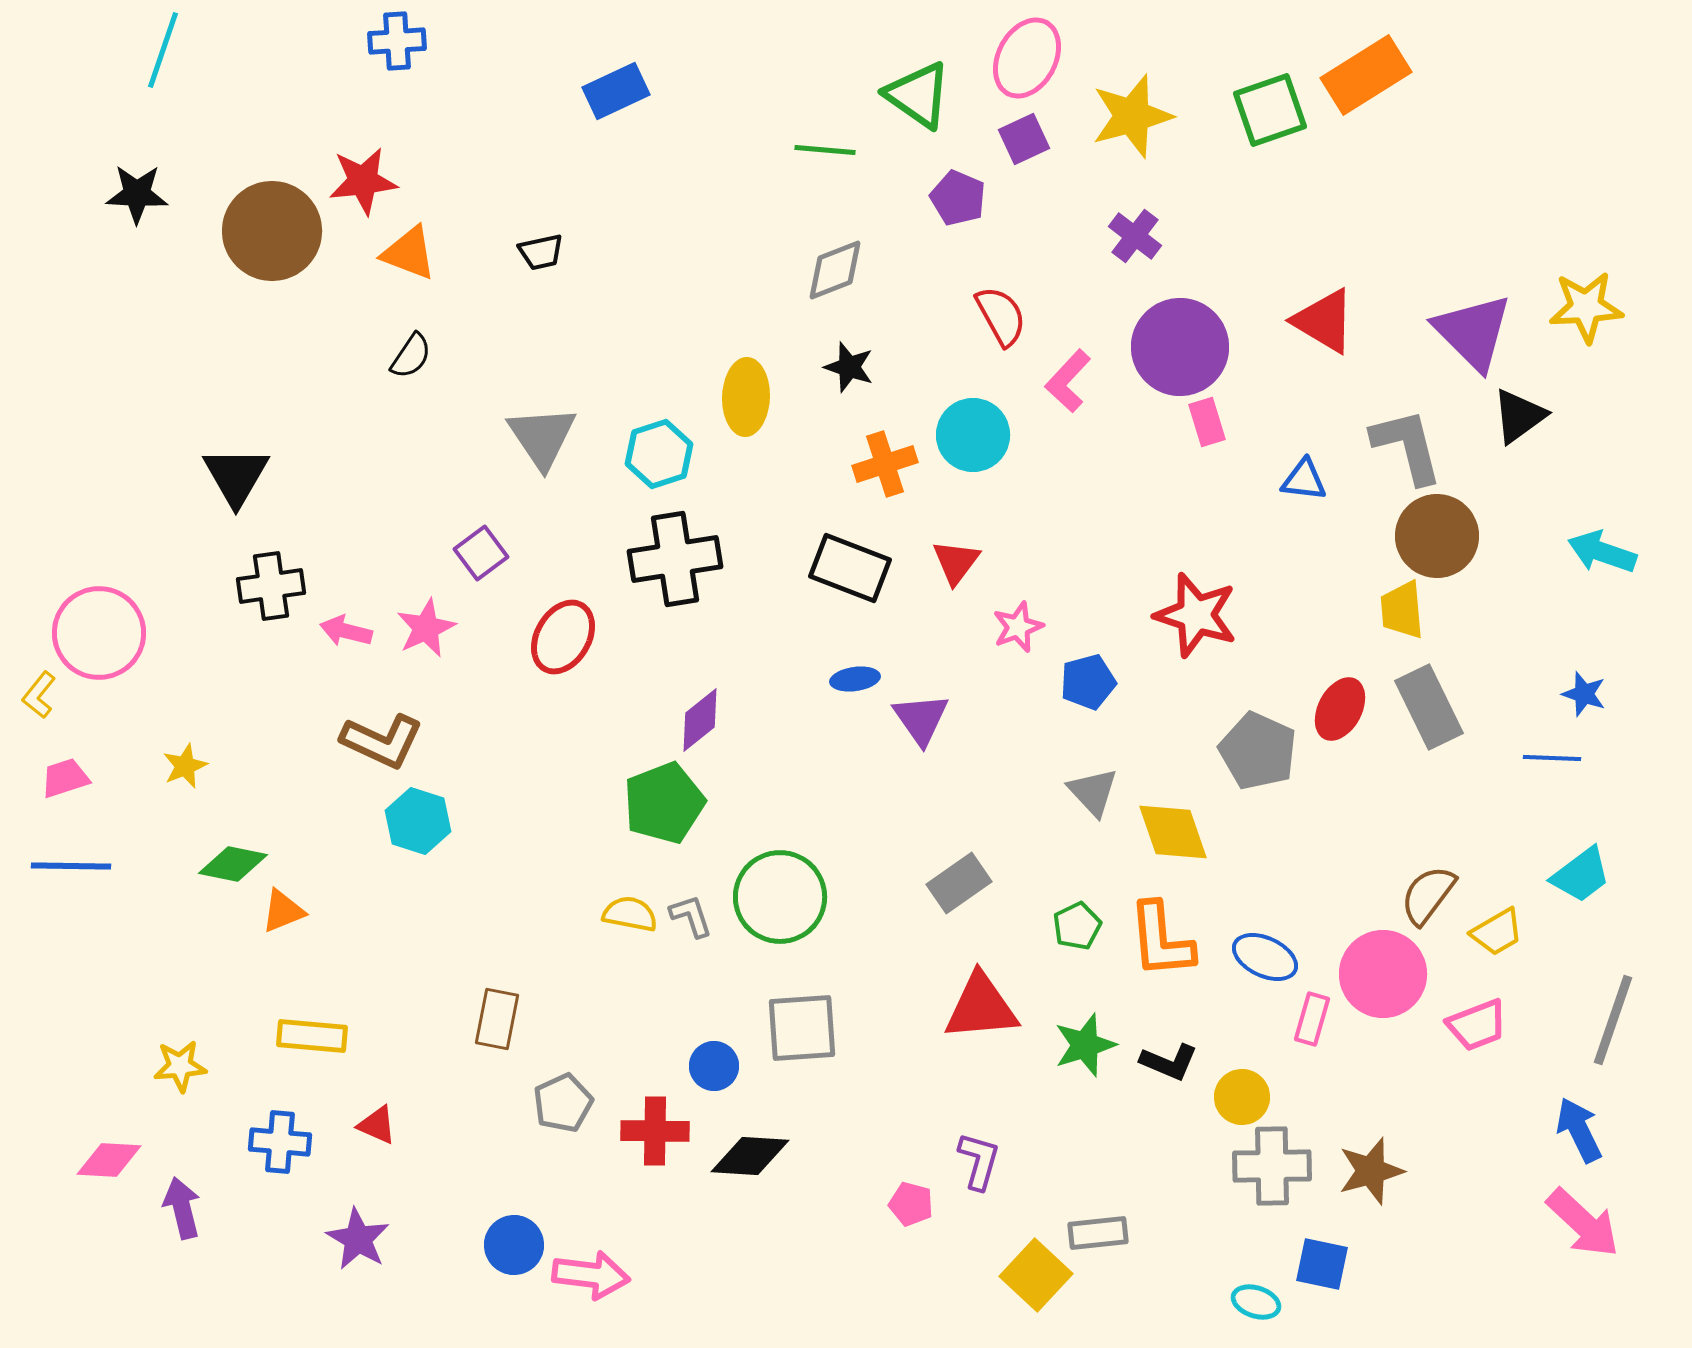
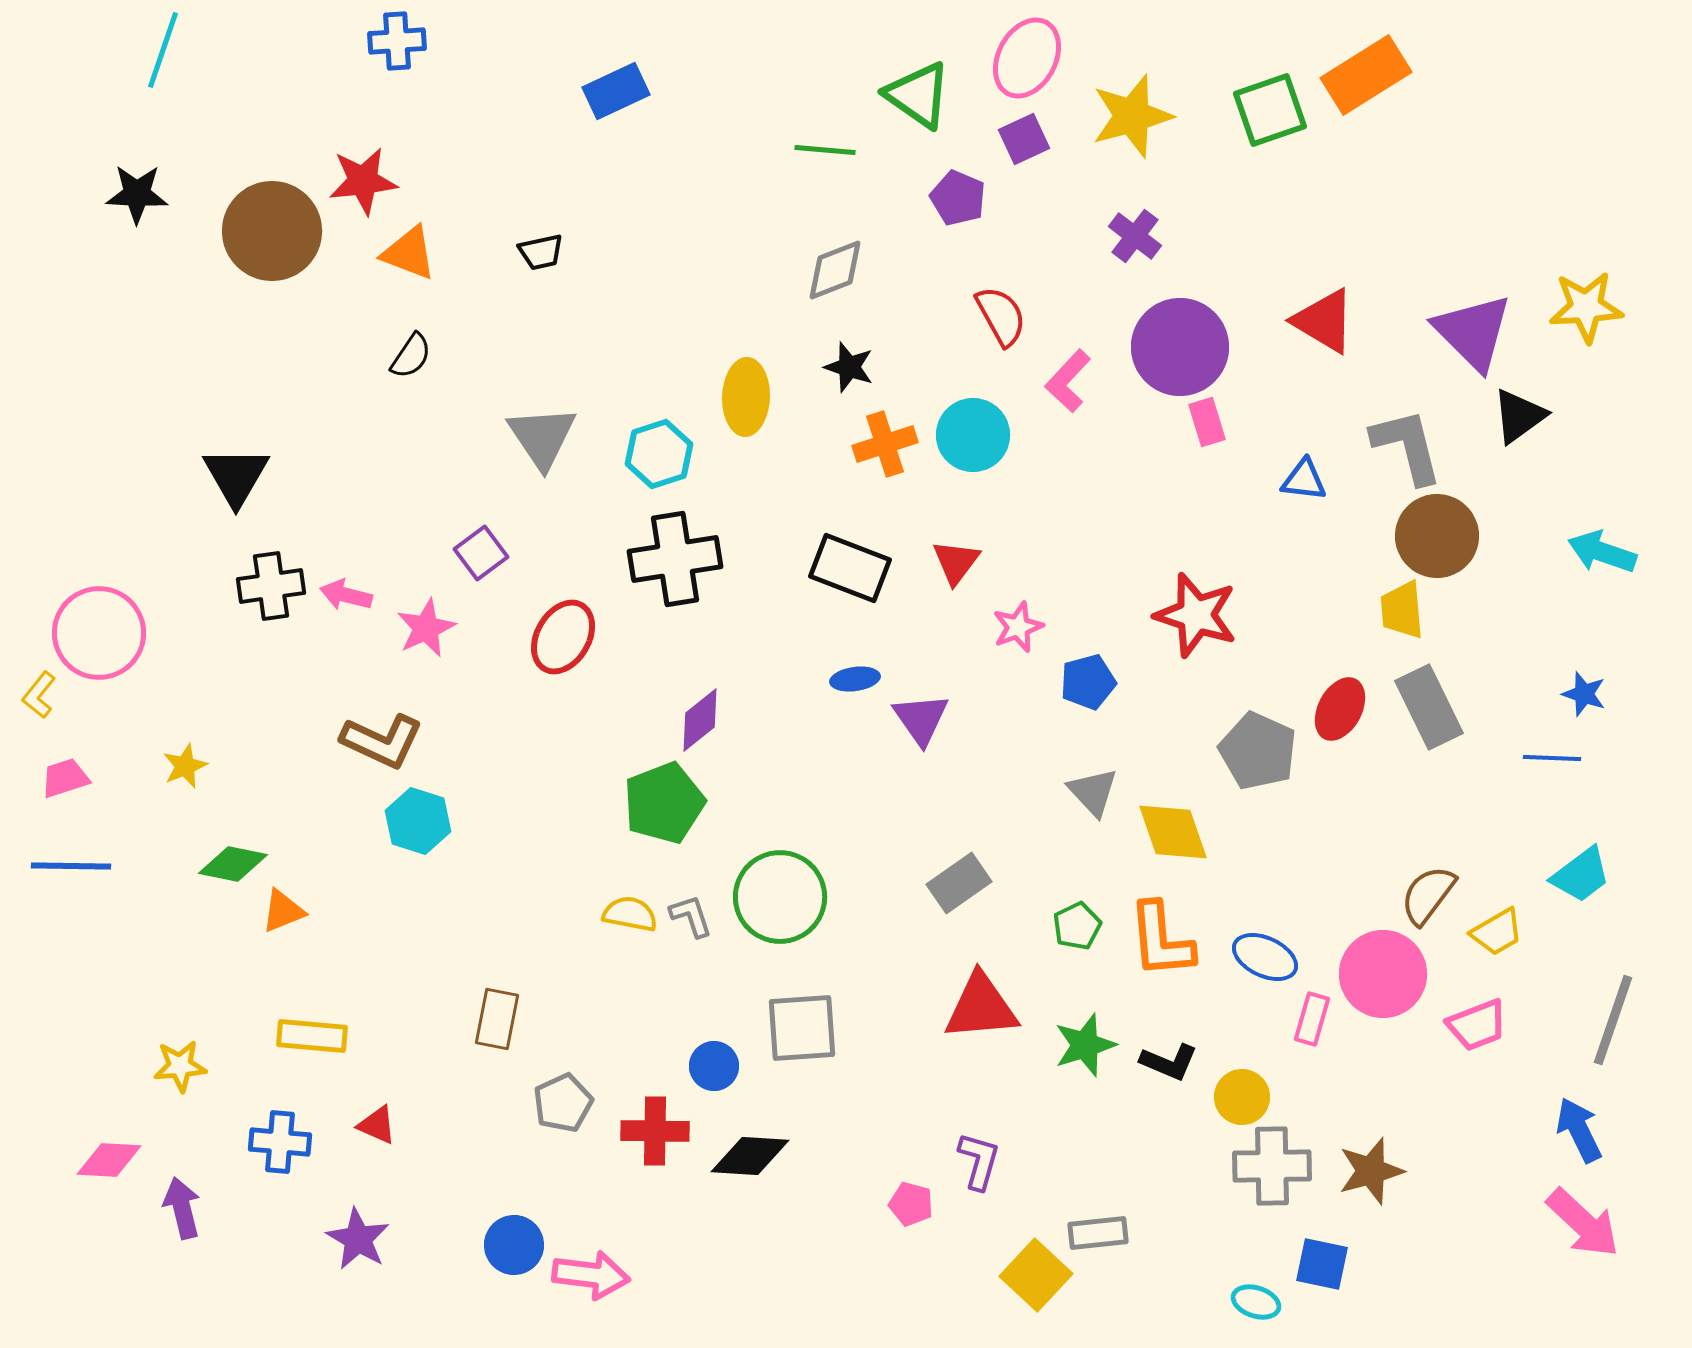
orange cross at (885, 464): moved 20 px up
pink arrow at (346, 631): moved 36 px up
